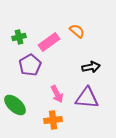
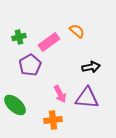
pink arrow: moved 3 px right
